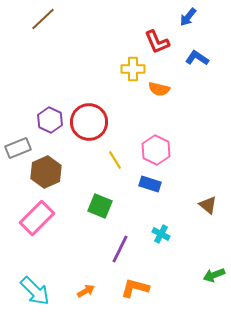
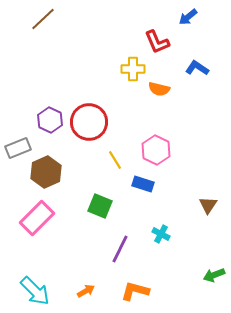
blue arrow: rotated 12 degrees clockwise
blue L-shape: moved 10 px down
blue rectangle: moved 7 px left
brown triangle: rotated 24 degrees clockwise
orange L-shape: moved 3 px down
